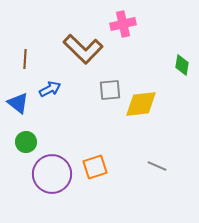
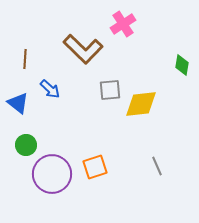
pink cross: rotated 20 degrees counterclockwise
blue arrow: rotated 70 degrees clockwise
green circle: moved 3 px down
gray line: rotated 42 degrees clockwise
